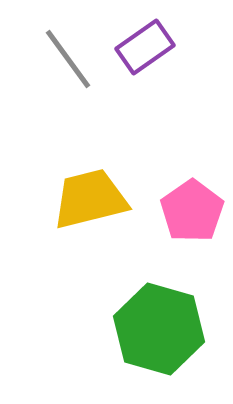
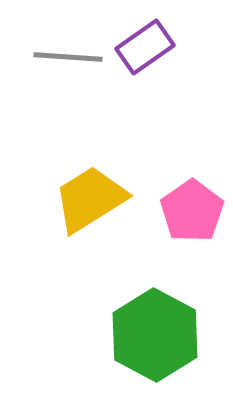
gray line: moved 2 px up; rotated 50 degrees counterclockwise
yellow trapezoid: rotated 18 degrees counterclockwise
green hexagon: moved 4 px left, 6 px down; rotated 12 degrees clockwise
